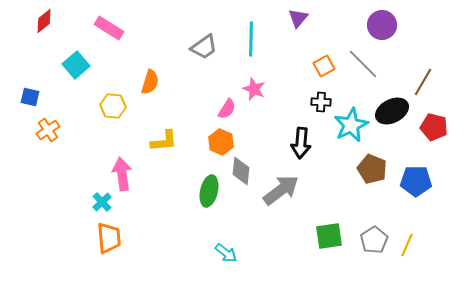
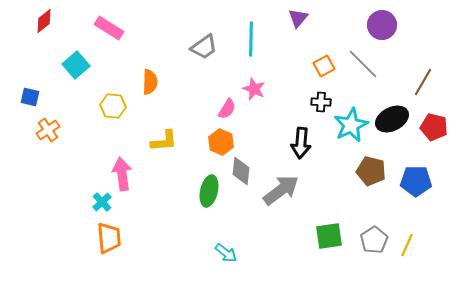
orange semicircle: rotated 15 degrees counterclockwise
black ellipse: moved 8 px down
brown pentagon: moved 1 px left, 2 px down; rotated 8 degrees counterclockwise
